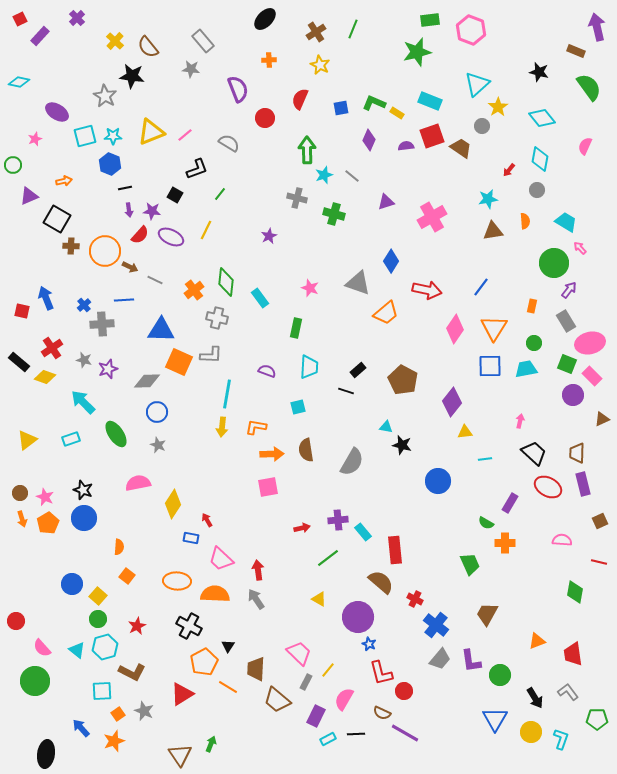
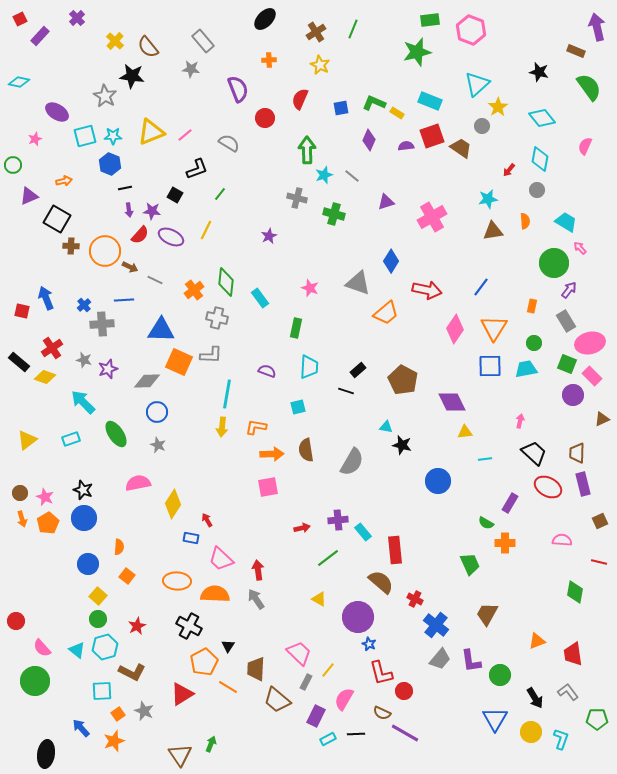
purple diamond at (452, 402): rotated 64 degrees counterclockwise
blue circle at (72, 584): moved 16 px right, 20 px up
